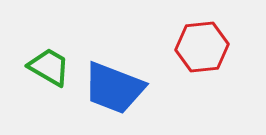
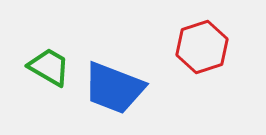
red hexagon: rotated 12 degrees counterclockwise
